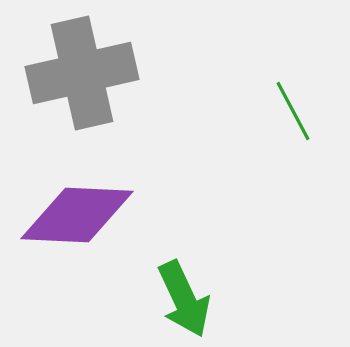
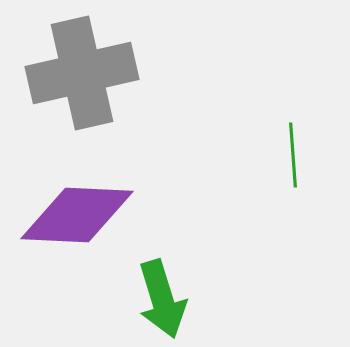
green line: moved 44 px down; rotated 24 degrees clockwise
green arrow: moved 22 px left; rotated 8 degrees clockwise
